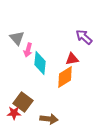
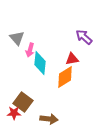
pink arrow: moved 2 px right
